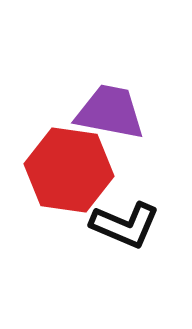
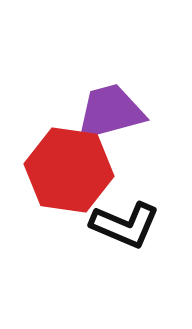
purple trapezoid: rotated 26 degrees counterclockwise
